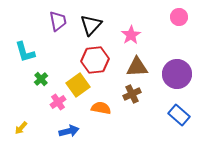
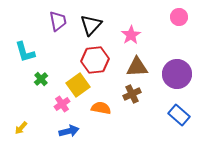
pink cross: moved 4 px right, 2 px down
